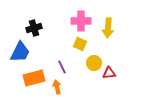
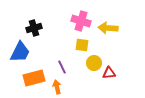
pink cross: rotated 18 degrees clockwise
yellow arrow: rotated 90 degrees clockwise
yellow square: moved 2 px right, 1 px down; rotated 16 degrees counterclockwise
